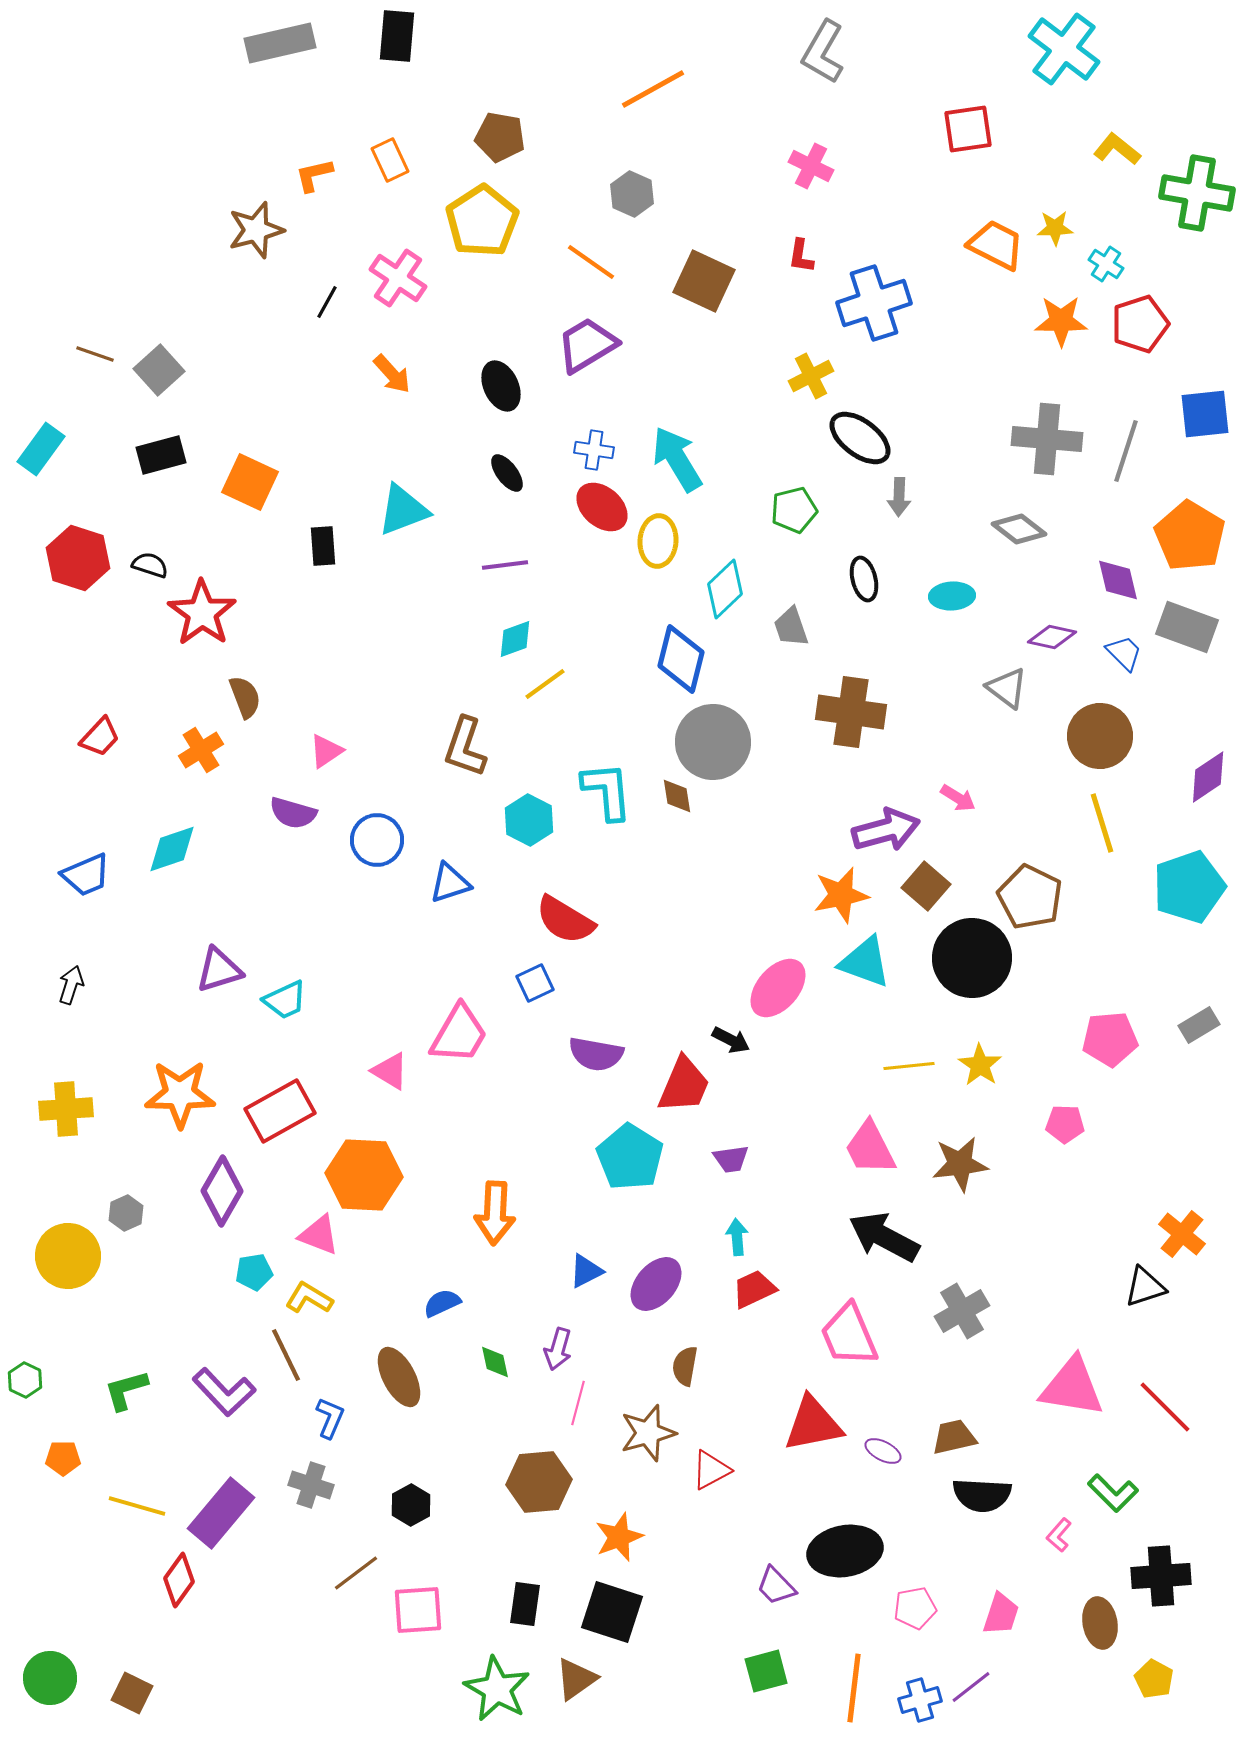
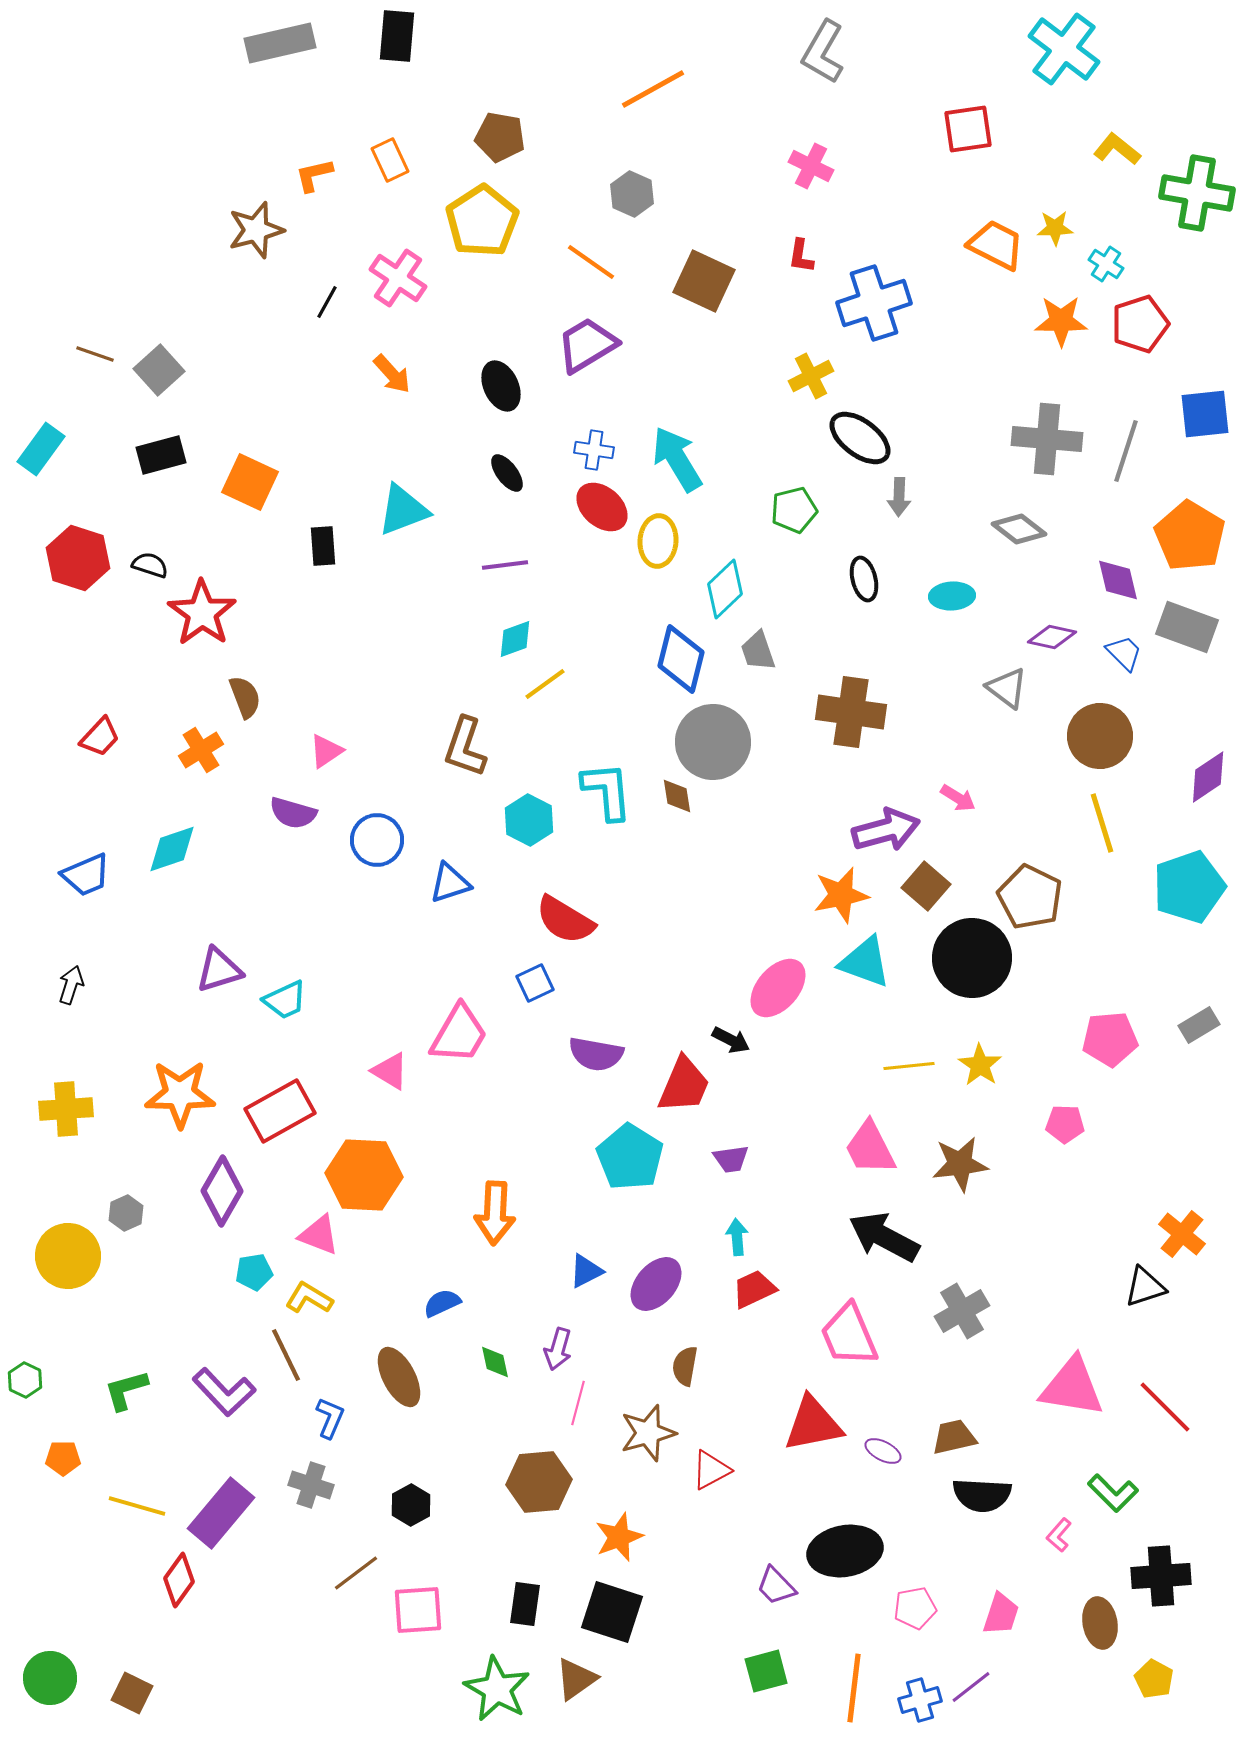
gray trapezoid at (791, 627): moved 33 px left, 24 px down
